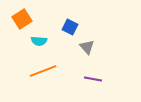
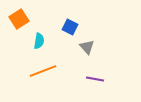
orange square: moved 3 px left
cyan semicircle: rotated 84 degrees counterclockwise
purple line: moved 2 px right
